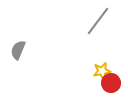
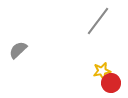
gray semicircle: rotated 24 degrees clockwise
